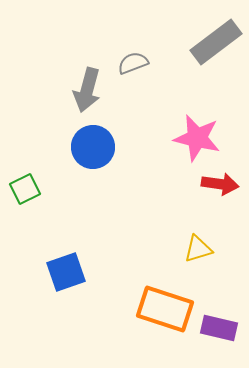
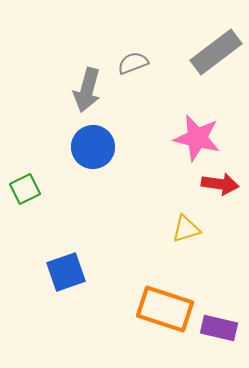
gray rectangle: moved 10 px down
yellow triangle: moved 12 px left, 20 px up
